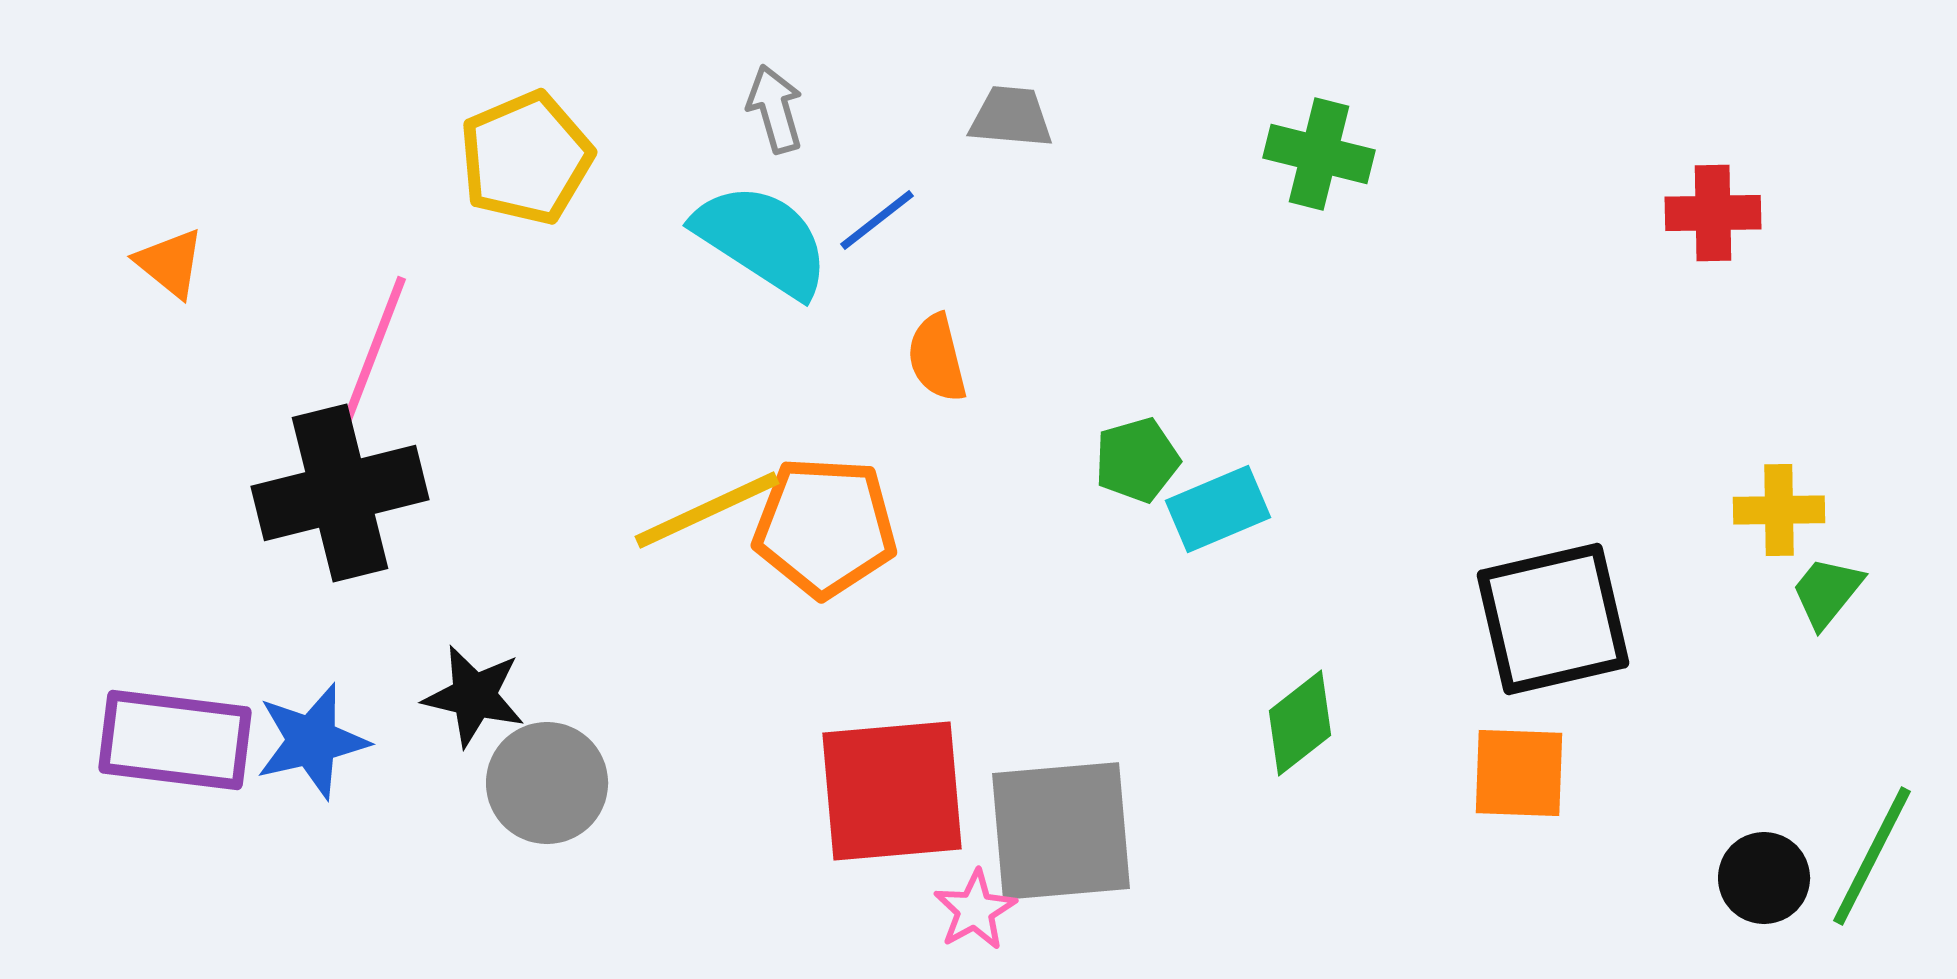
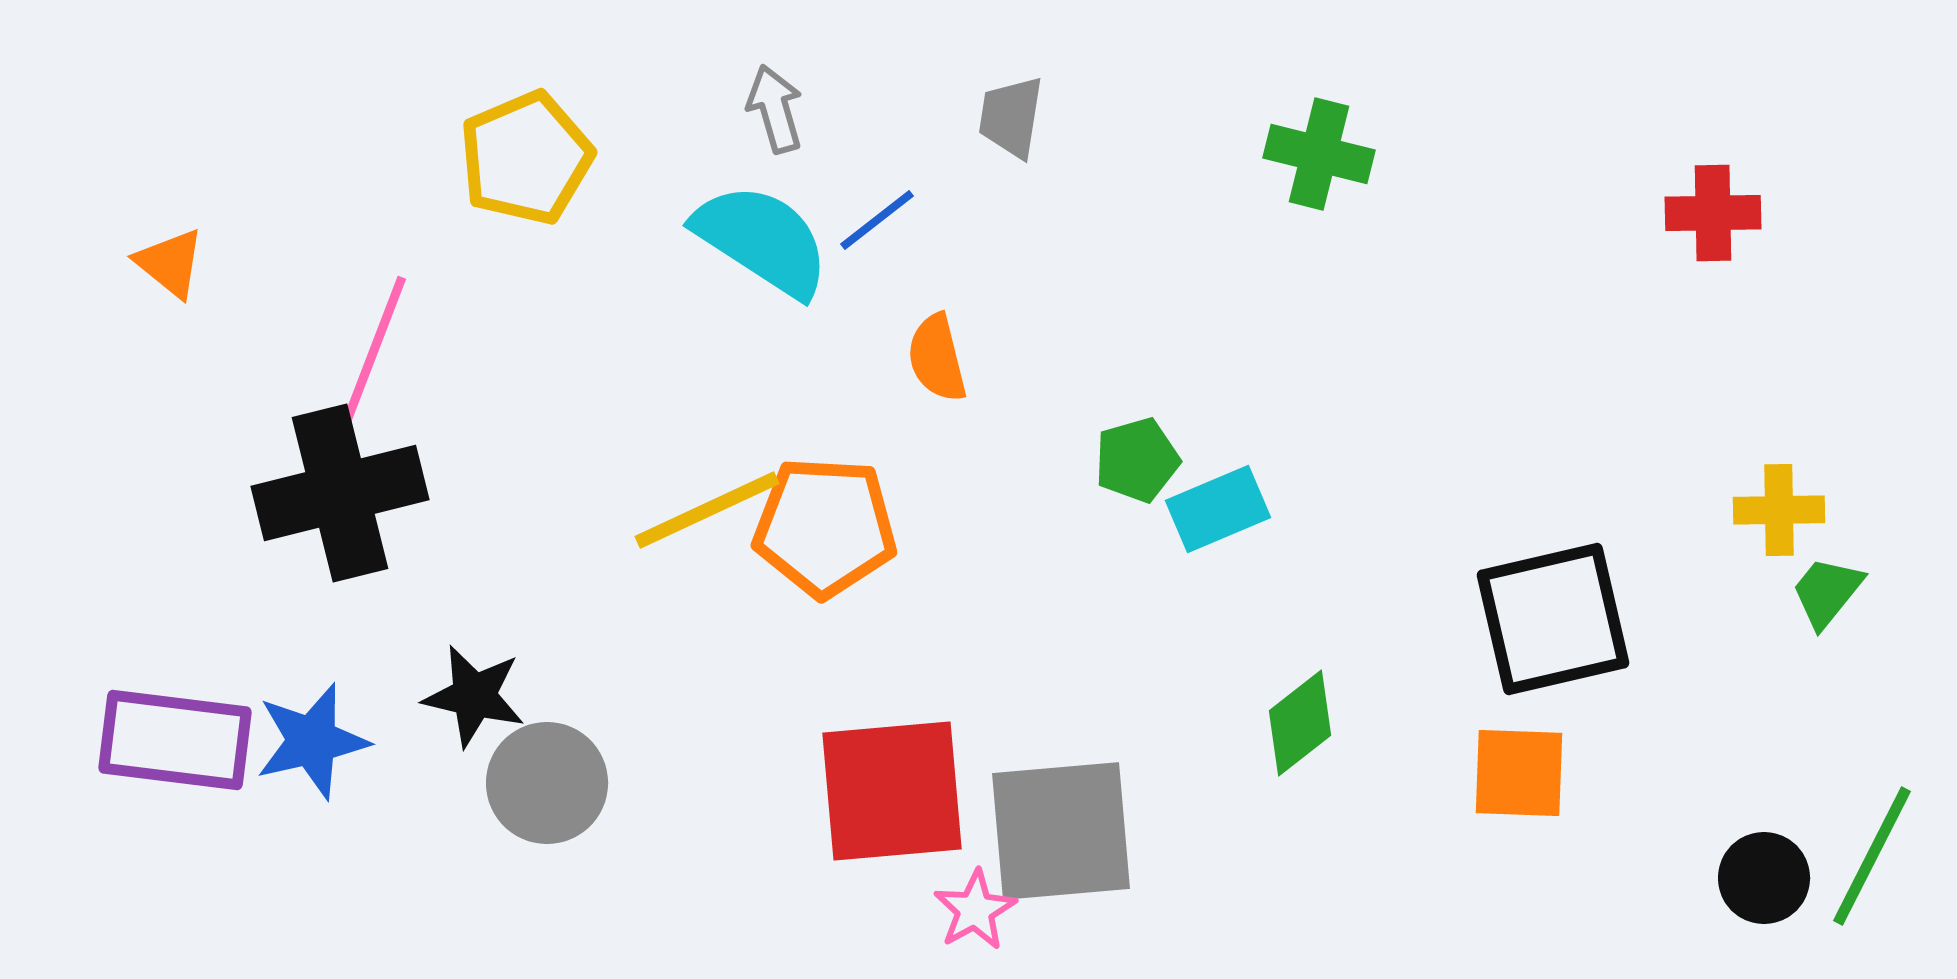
gray trapezoid: rotated 86 degrees counterclockwise
